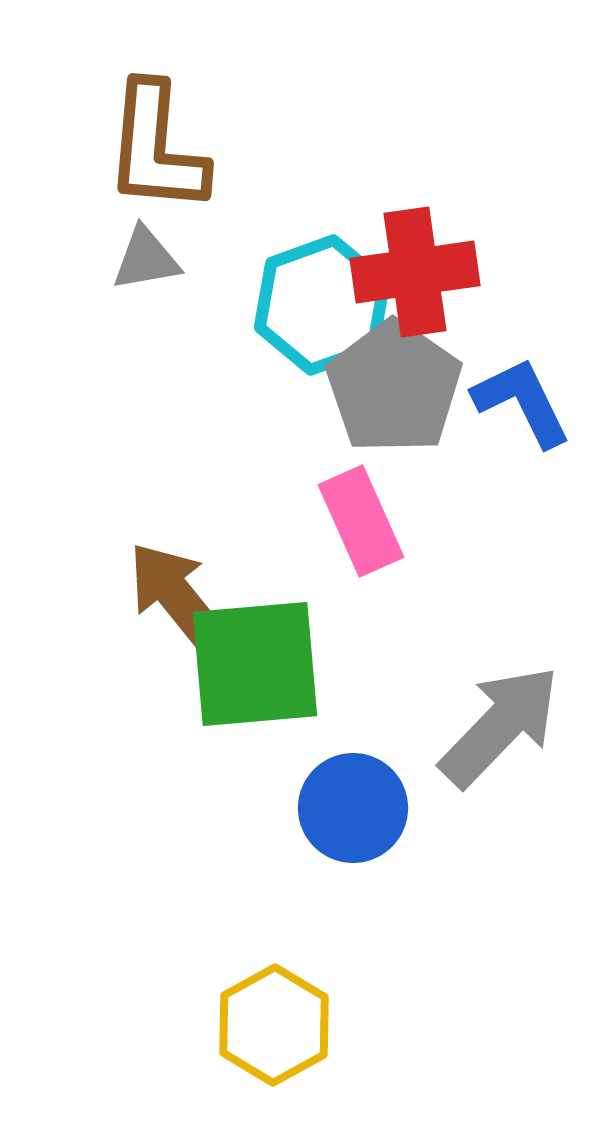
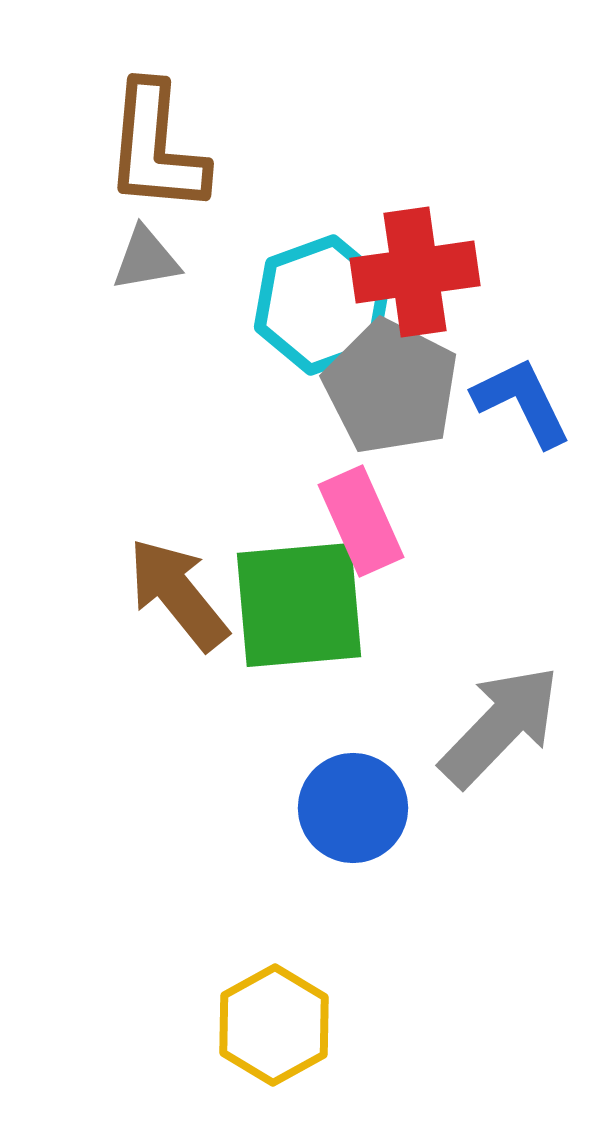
gray pentagon: moved 3 px left; rotated 8 degrees counterclockwise
brown arrow: moved 4 px up
green square: moved 44 px right, 59 px up
